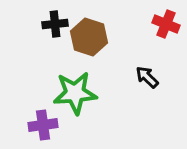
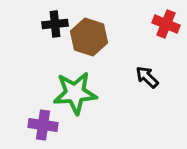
purple cross: rotated 16 degrees clockwise
